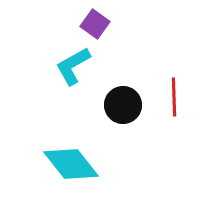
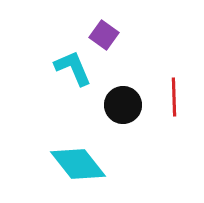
purple square: moved 9 px right, 11 px down
cyan L-shape: moved 2 px down; rotated 96 degrees clockwise
cyan diamond: moved 7 px right
